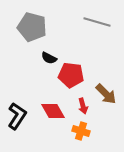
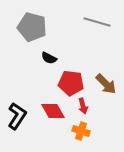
red pentagon: moved 8 px down
brown arrow: moved 10 px up
